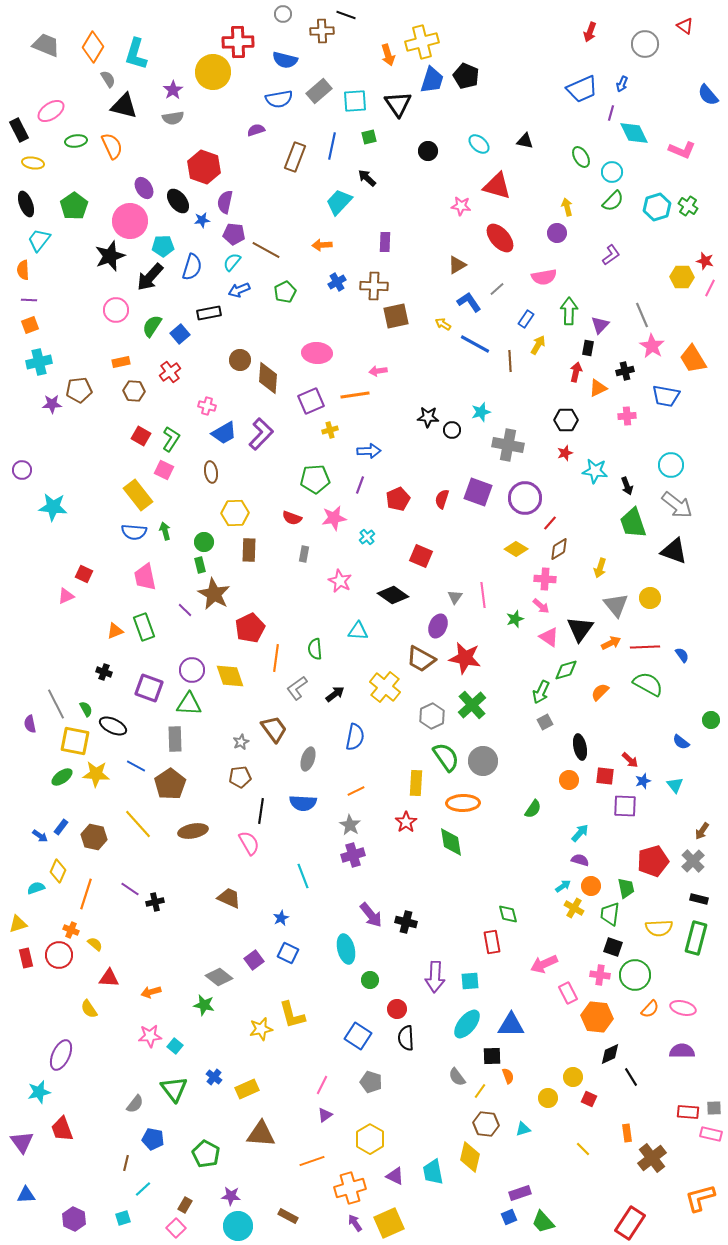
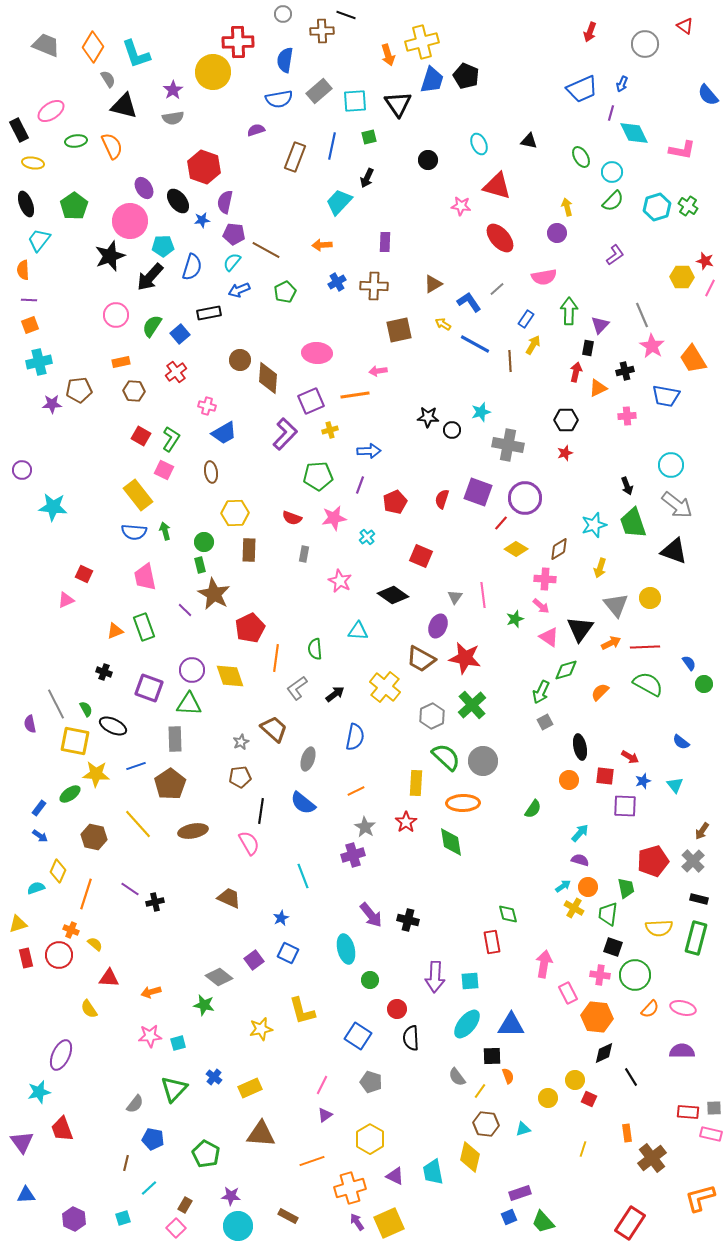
cyan L-shape at (136, 54): rotated 36 degrees counterclockwise
blue semicircle at (285, 60): rotated 85 degrees clockwise
black triangle at (525, 141): moved 4 px right
cyan ellipse at (479, 144): rotated 25 degrees clockwise
pink L-shape at (682, 150): rotated 12 degrees counterclockwise
black circle at (428, 151): moved 9 px down
black arrow at (367, 178): rotated 108 degrees counterclockwise
purple L-shape at (611, 255): moved 4 px right
brown triangle at (457, 265): moved 24 px left, 19 px down
pink circle at (116, 310): moved 5 px down
brown square at (396, 316): moved 3 px right, 14 px down
yellow arrow at (538, 345): moved 5 px left
red cross at (170, 372): moved 6 px right
purple L-shape at (261, 434): moved 24 px right
cyan star at (595, 471): moved 1 px left, 54 px down; rotated 25 degrees counterclockwise
green pentagon at (315, 479): moved 3 px right, 3 px up
red pentagon at (398, 499): moved 3 px left, 3 px down
red line at (550, 523): moved 49 px left
pink triangle at (66, 596): moved 4 px down
blue semicircle at (682, 655): moved 7 px right, 8 px down
green circle at (711, 720): moved 7 px left, 36 px up
brown trapezoid at (274, 729): rotated 12 degrees counterclockwise
green semicircle at (446, 757): rotated 12 degrees counterclockwise
red arrow at (630, 760): moved 3 px up; rotated 12 degrees counterclockwise
blue line at (136, 766): rotated 48 degrees counterclockwise
green ellipse at (62, 777): moved 8 px right, 17 px down
blue semicircle at (303, 803): rotated 36 degrees clockwise
gray star at (350, 825): moved 15 px right, 2 px down
blue rectangle at (61, 827): moved 22 px left, 19 px up
orange circle at (591, 886): moved 3 px left, 1 px down
green trapezoid at (610, 914): moved 2 px left
black cross at (406, 922): moved 2 px right, 2 px up
pink arrow at (544, 964): rotated 124 degrees clockwise
yellow L-shape at (292, 1015): moved 10 px right, 4 px up
black semicircle at (406, 1038): moved 5 px right
cyan square at (175, 1046): moved 3 px right, 3 px up; rotated 35 degrees clockwise
black diamond at (610, 1054): moved 6 px left, 1 px up
yellow circle at (573, 1077): moved 2 px right, 3 px down
green triangle at (174, 1089): rotated 20 degrees clockwise
yellow rectangle at (247, 1089): moved 3 px right, 1 px up
yellow line at (583, 1149): rotated 63 degrees clockwise
cyan line at (143, 1189): moved 6 px right, 1 px up
purple arrow at (355, 1223): moved 2 px right, 1 px up
